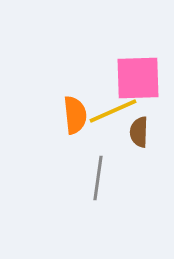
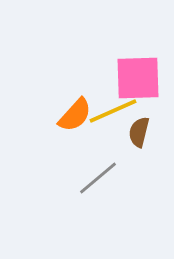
orange semicircle: rotated 48 degrees clockwise
brown semicircle: rotated 12 degrees clockwise
gray line: rotated 42 degrees clockwise
